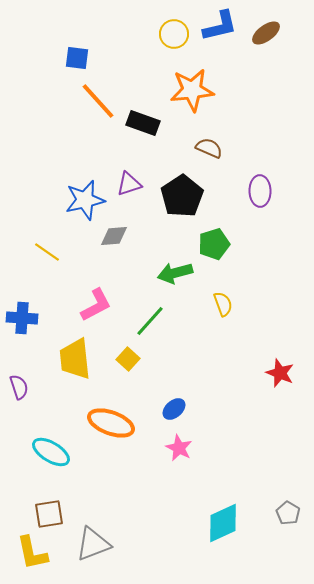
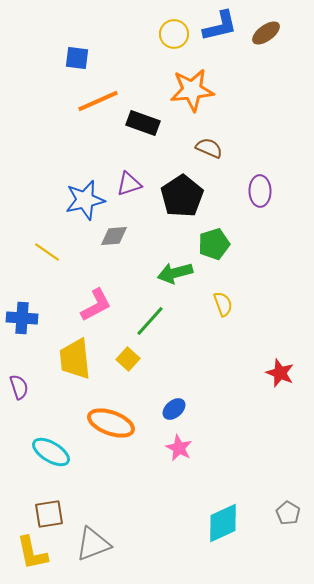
orange line: rotated 72 degrees counterclockwise
